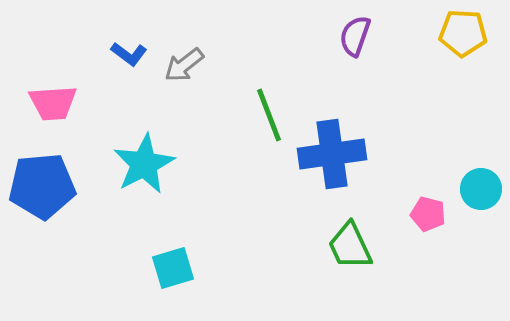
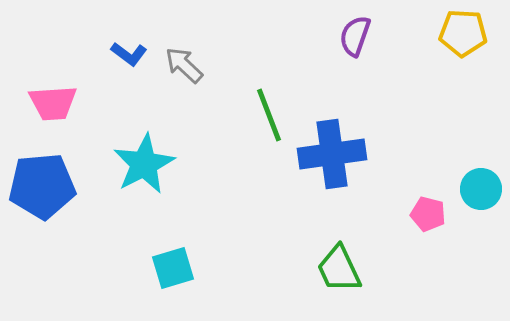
gray arrow: rotated 81 degrees clockwise
green trapezoid: moved 11 px left, 23 px down
